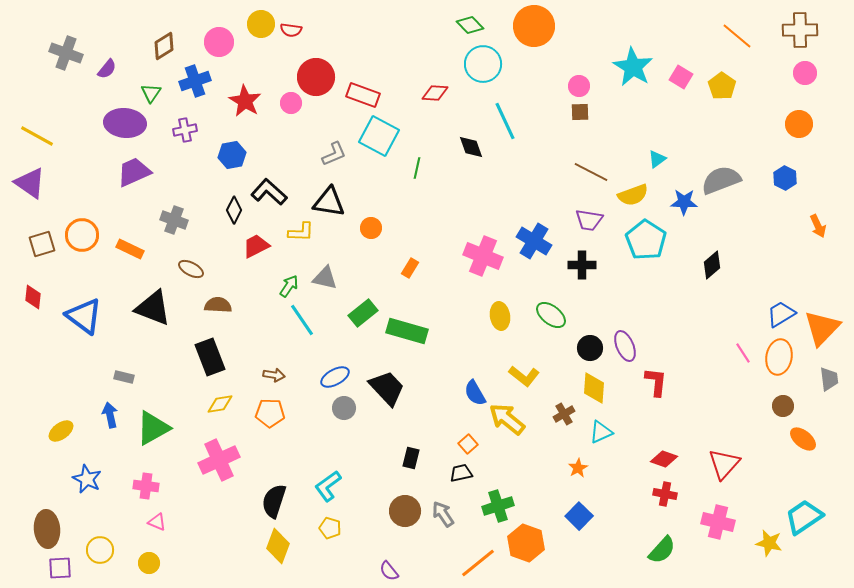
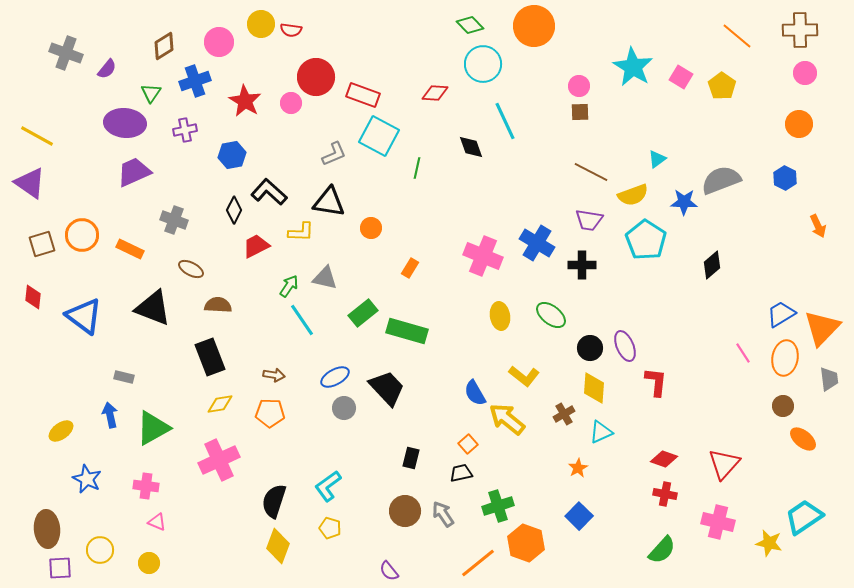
blue cross at (534, 241): moved 3 px right, 2 px down
orange ellipse at (779, 357): moved 6 px right, 1 px down
